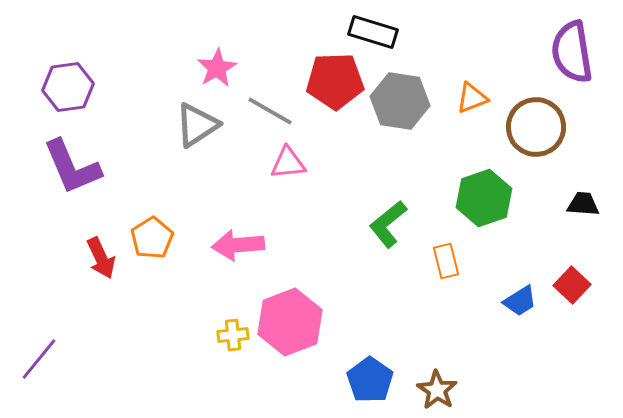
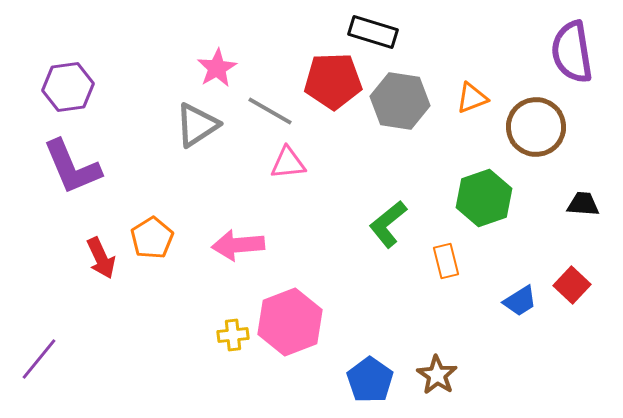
red pentagon: moved 2 px left
brown star: moved 15 px up
